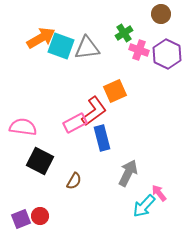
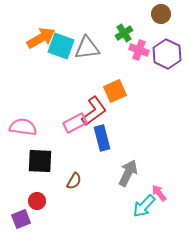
black square: rotated 24 degrees counterclockwise
red circle: moved 3 px left, 15 px up
